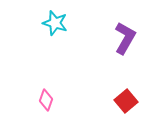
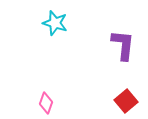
purple L-shape: moved 2 px left, 7 px down; rotated 24 degrees counterclockwise
pink diamond: moved 3 px down
